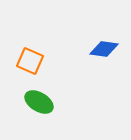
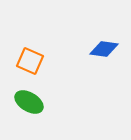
green ellipse: moved 10 px left
